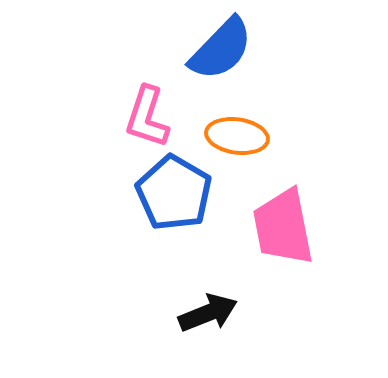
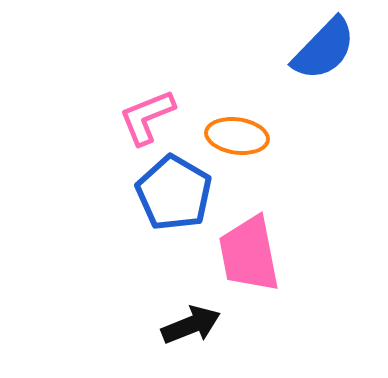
blue semicircle: moved 103 px right
pink L-shape: rotated 50 degrees clockwise
pink trapezoid: moved 34 px left, 27 px down
black arrow: moved 17 px left, 12 px down
